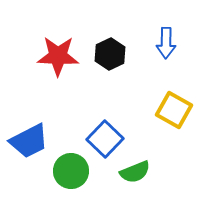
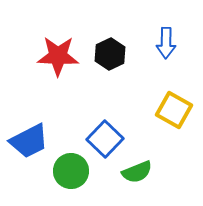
green semicircle: moved 2 px right
